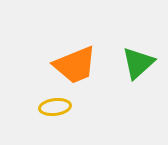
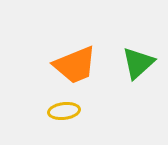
yellow ellipse: moved 9 px right, 4 px down
